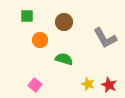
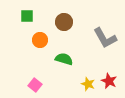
red star: moved 4 px up
